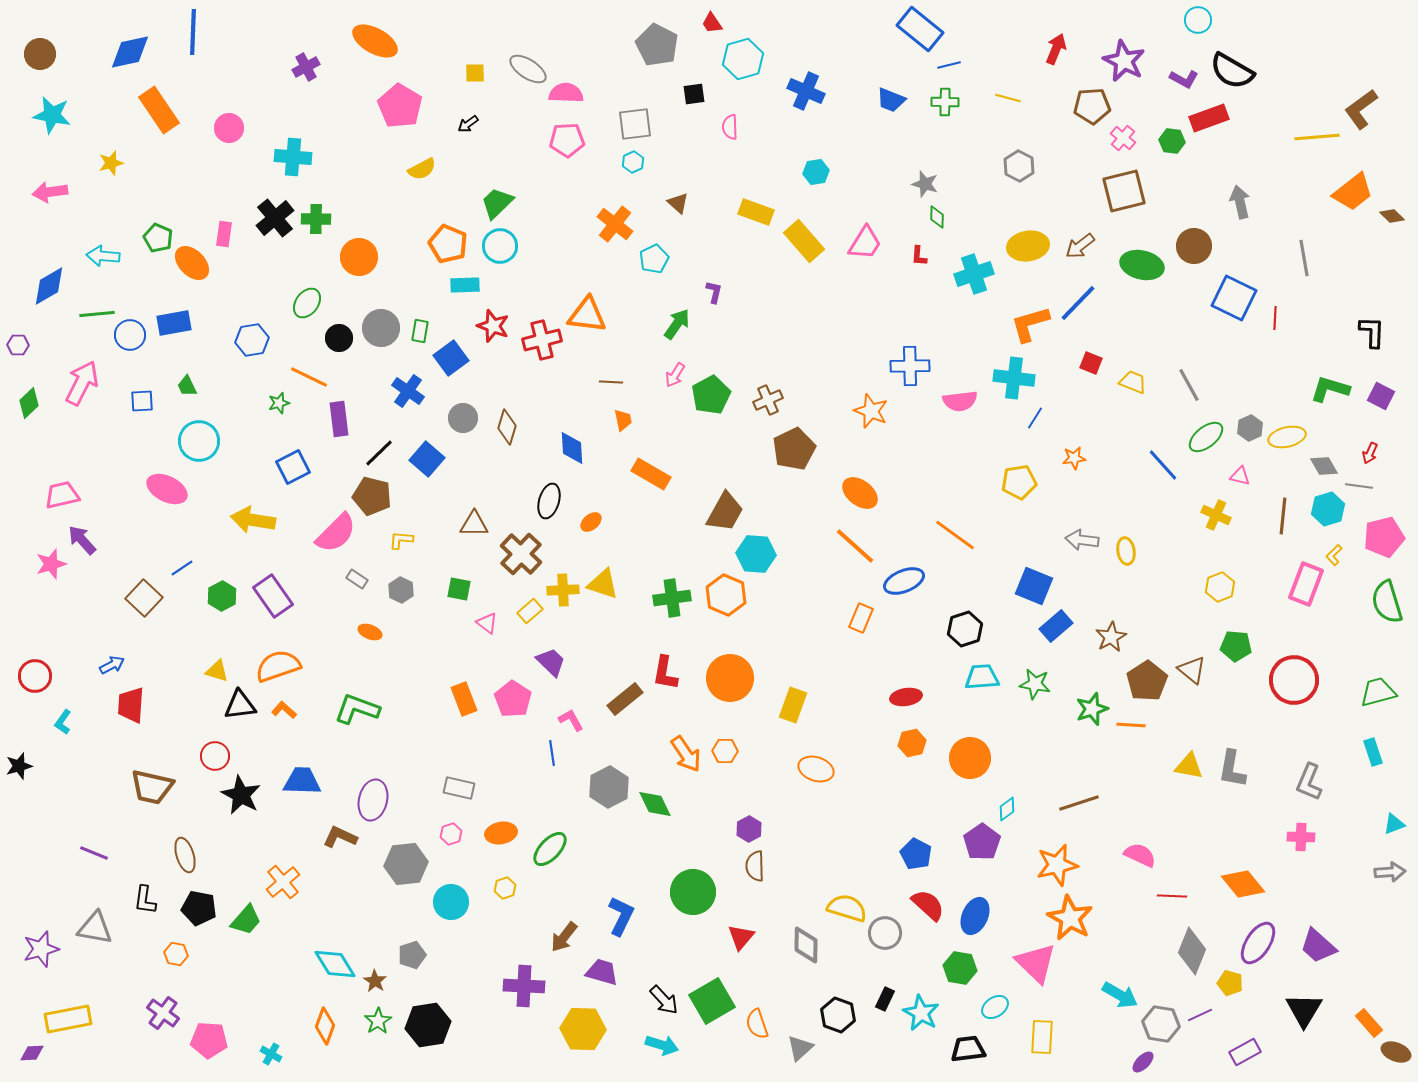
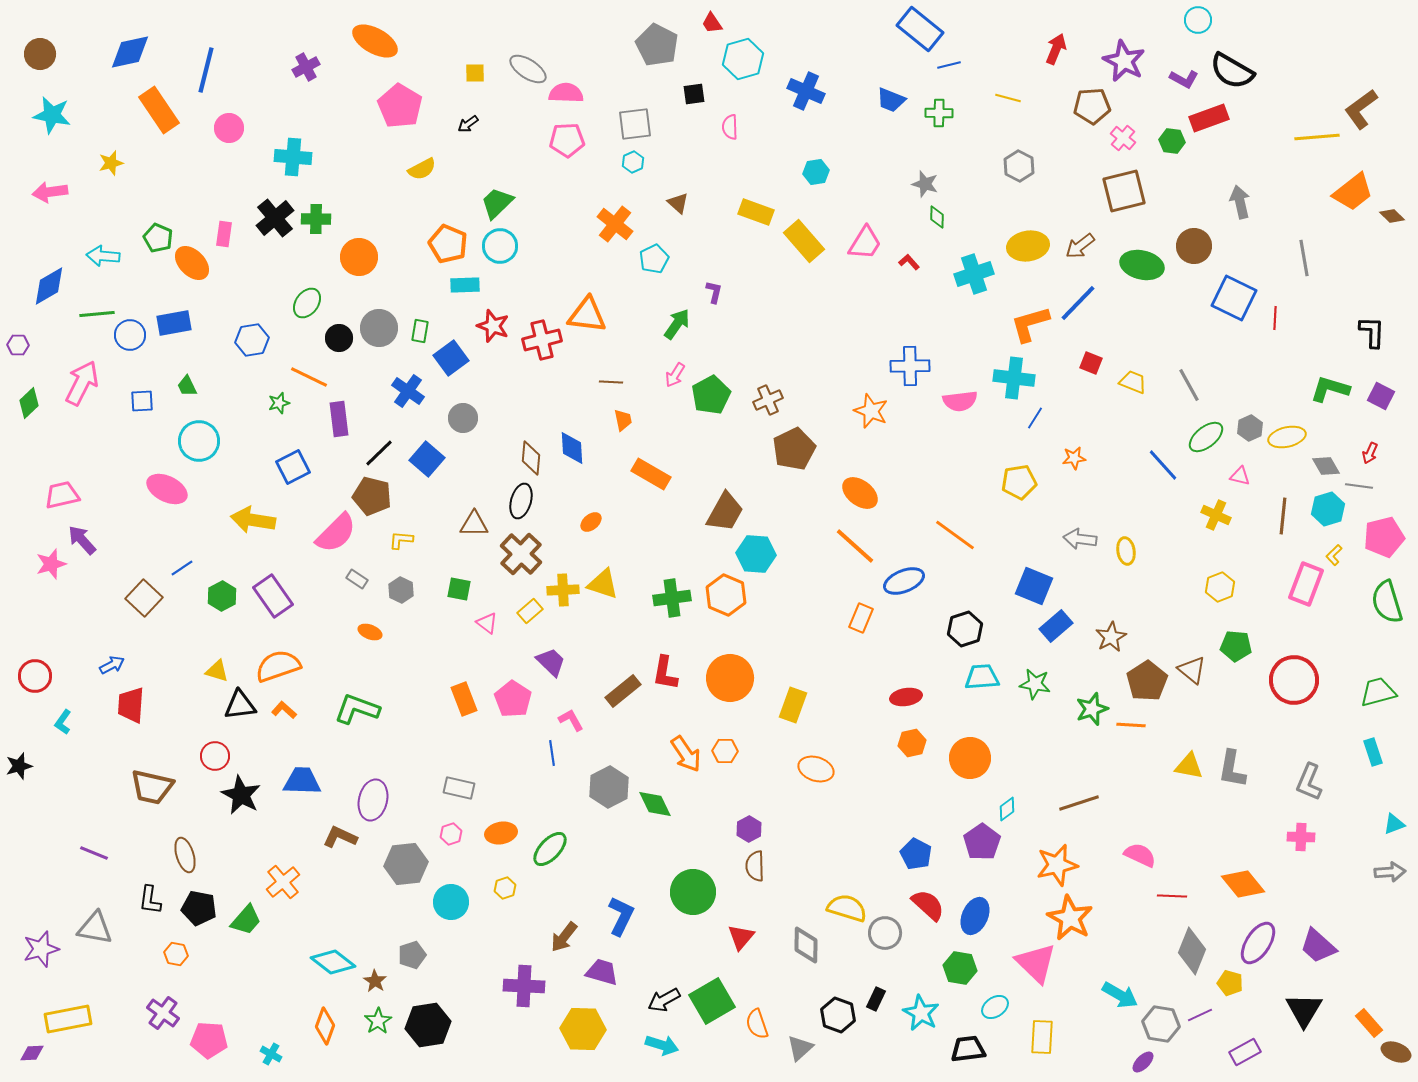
blue line at (193, 32): moved 13 px right, 38 px down; rotated 12 degrees clockwise
green cross at (945, 102): moved 6 px left, 11 px down
red L-shape at (919, 256): moved 10 px left, 6 px down; rotated 135 degrees clockwise
gray circle at (381, 328): moved 2 px left
brown diamond at (507, 427): moved 24 px right, 31 px down; rotated 12 degrees counterclockwise
gray diamond at (1324, 466): moved 2 px right
black ellipse at (549, 501): moved 28 px left
gray arrow at (1082, 540): moved 2 px left, 1 px up
brown rectangle at (625, 699): moved 2 px left, 8 px up
black L-shape at (145, 900): moved 5 px right
cyan diamond at (335, 964): moved 2 px left, 2 px up; rotated 21 degrees counterclockwise
black rectangle at (885, 999): moved 9 px left
black arrow at (664, 1000): rotated 104 degrees clockwise
